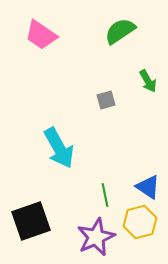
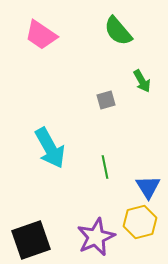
green semicircle: moved 2 px left; rotated 96 degrees counterclockwise
green arrow: moved 6 px left
cyan arrow: moved 9 px left
blue triangle: rotated 24 degrees clockwise
green line: moved 28 px up
black square: moved 19 px down
